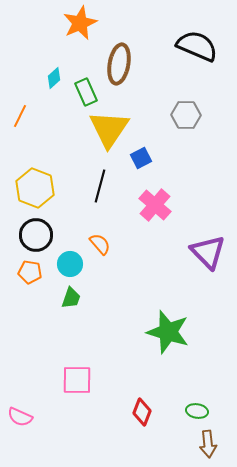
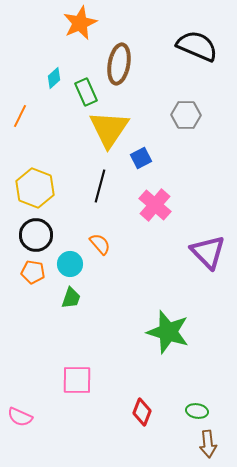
orange pentagon: moved 3 px right
